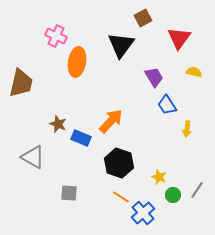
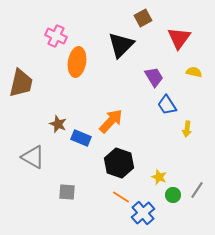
black triangle: rotated 8 degrees clockwise
gray square: moved 2 px left, 1 px up
